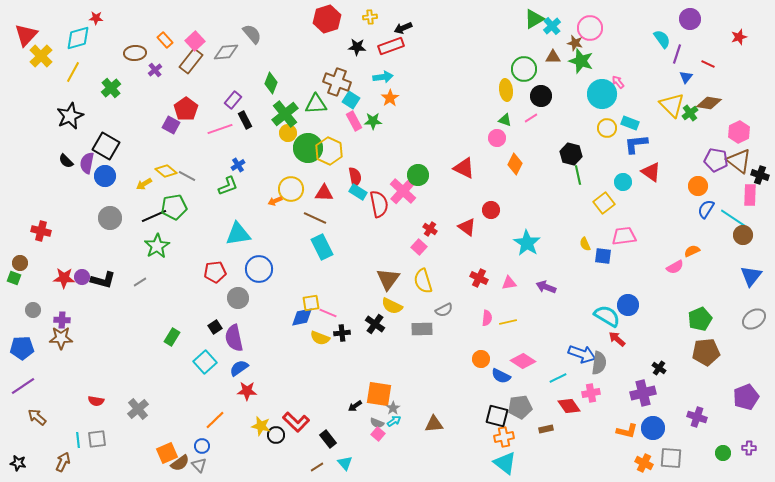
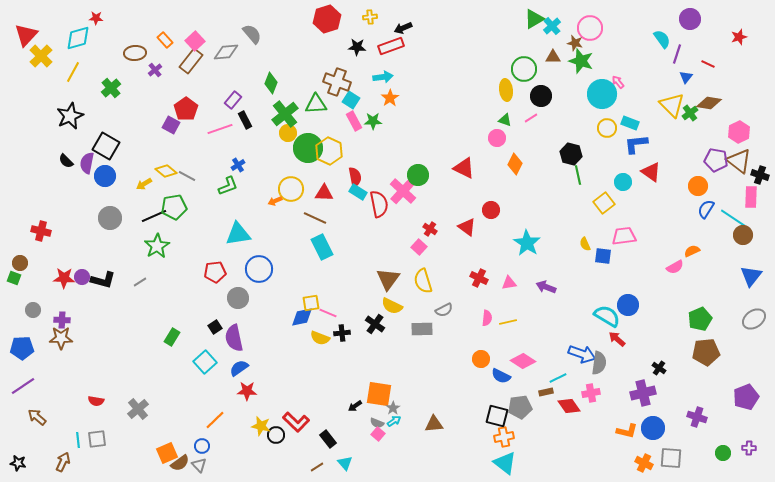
pink rectangle at (750, 195): moved 1 px right, 2 px down
brown rectangle at (546, 429): moved 37 px up
